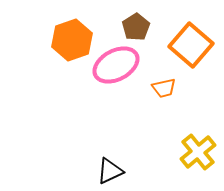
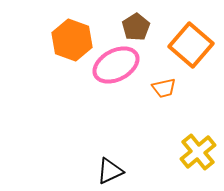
orange hexagon: rotated 21 degrees counterclockwise
